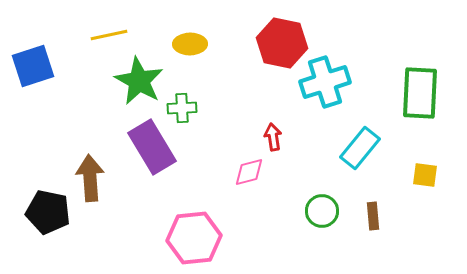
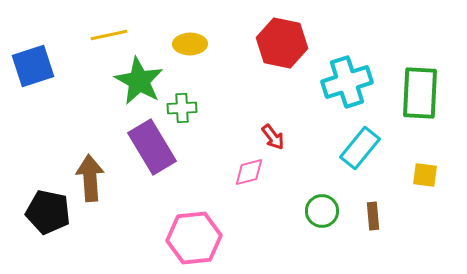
cyan cross: moved 22 px right
red arrow: rotated 152 degrees clockwise
